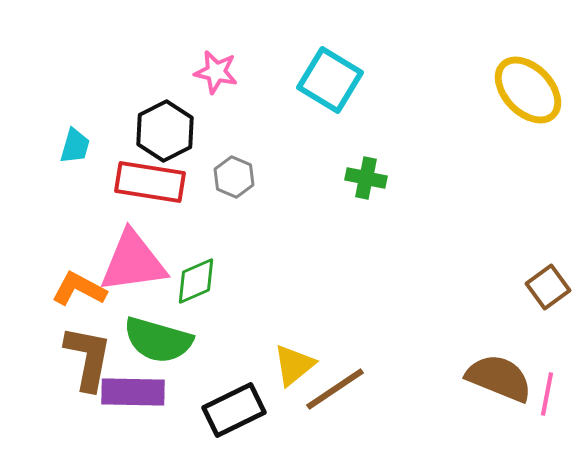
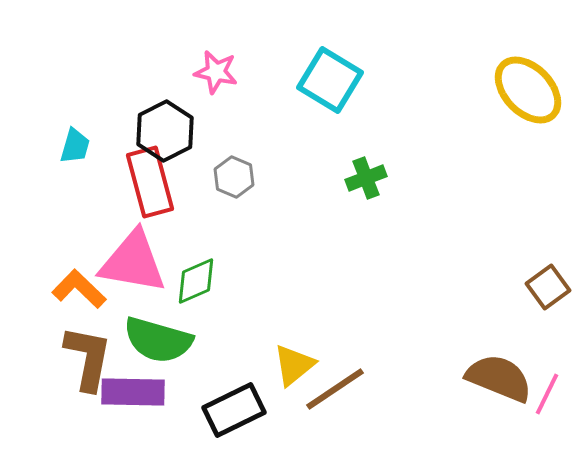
green cross: rotated 33 degrees counterclockwise
red rectangle: rotated 66 degrees clockwise
pink triangle: rotated 18 degrees clockwise
orange L-shape: rotated 16 degrees clockwise
pink line: rotated 15 degrees clockwise
